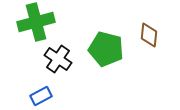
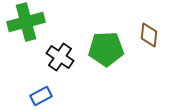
green cross: moved 10 px left
green pentagon: rotated 16 degrees counterclockwise
black cross: moved 2 px right, 2 px up
